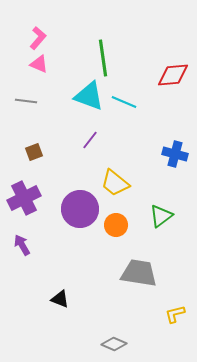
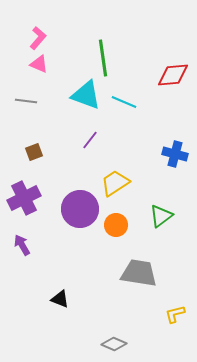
cyan triangle: moved 3 px left, 1 px up
yellow trapezoid: rotated 108 degrees clockwise
